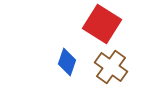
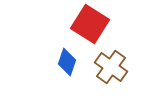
red square: moved 12 px left
